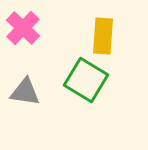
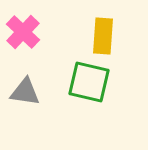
pink cross: moved 4 px down
green square: moved 3 px right, 2 px down; rotated 18 degrees counterclockwise
